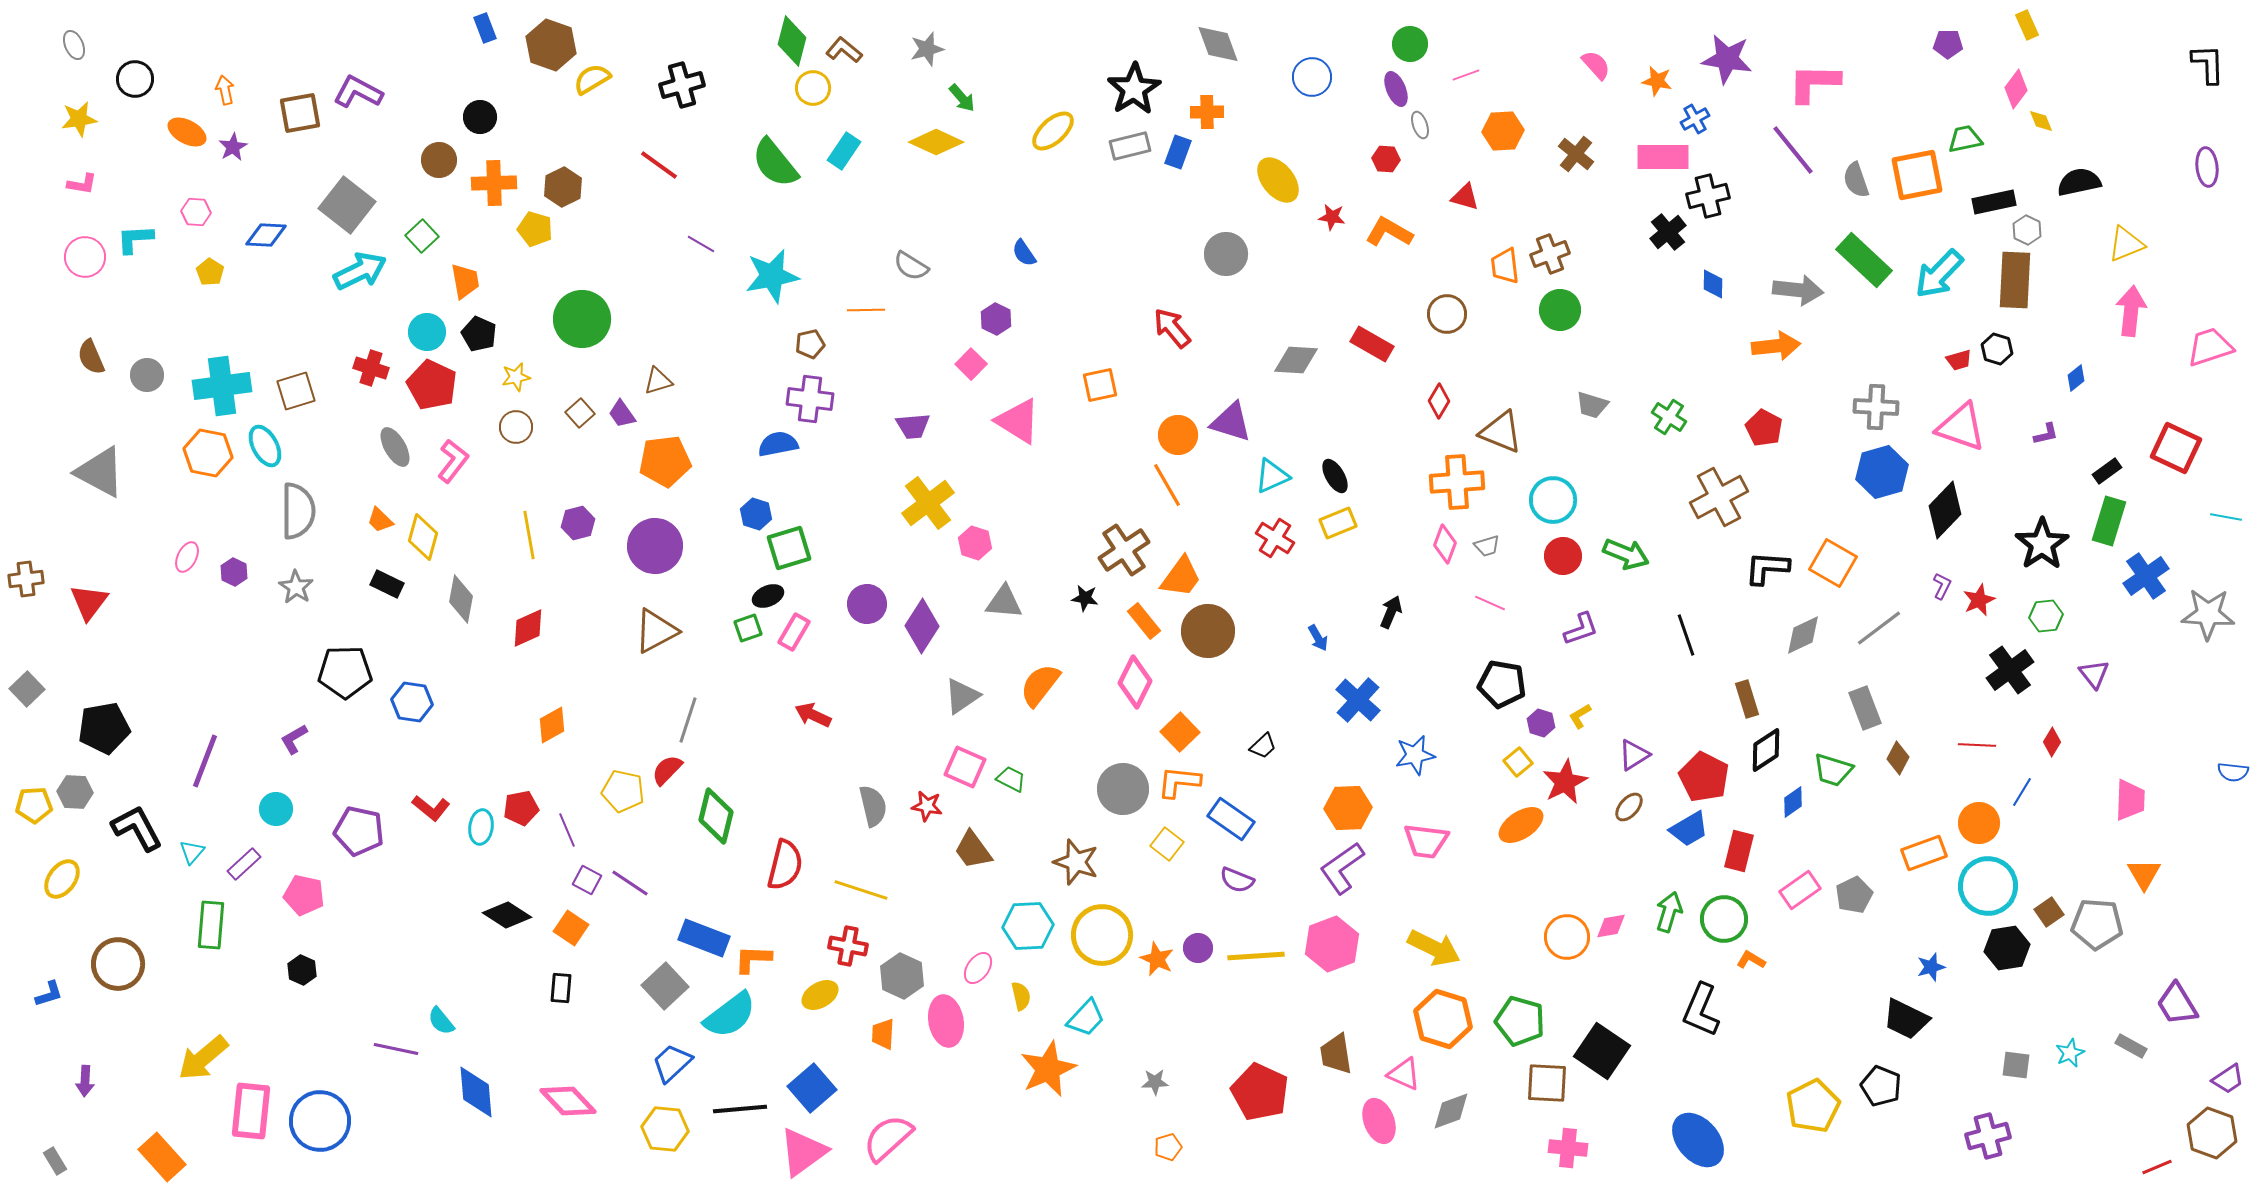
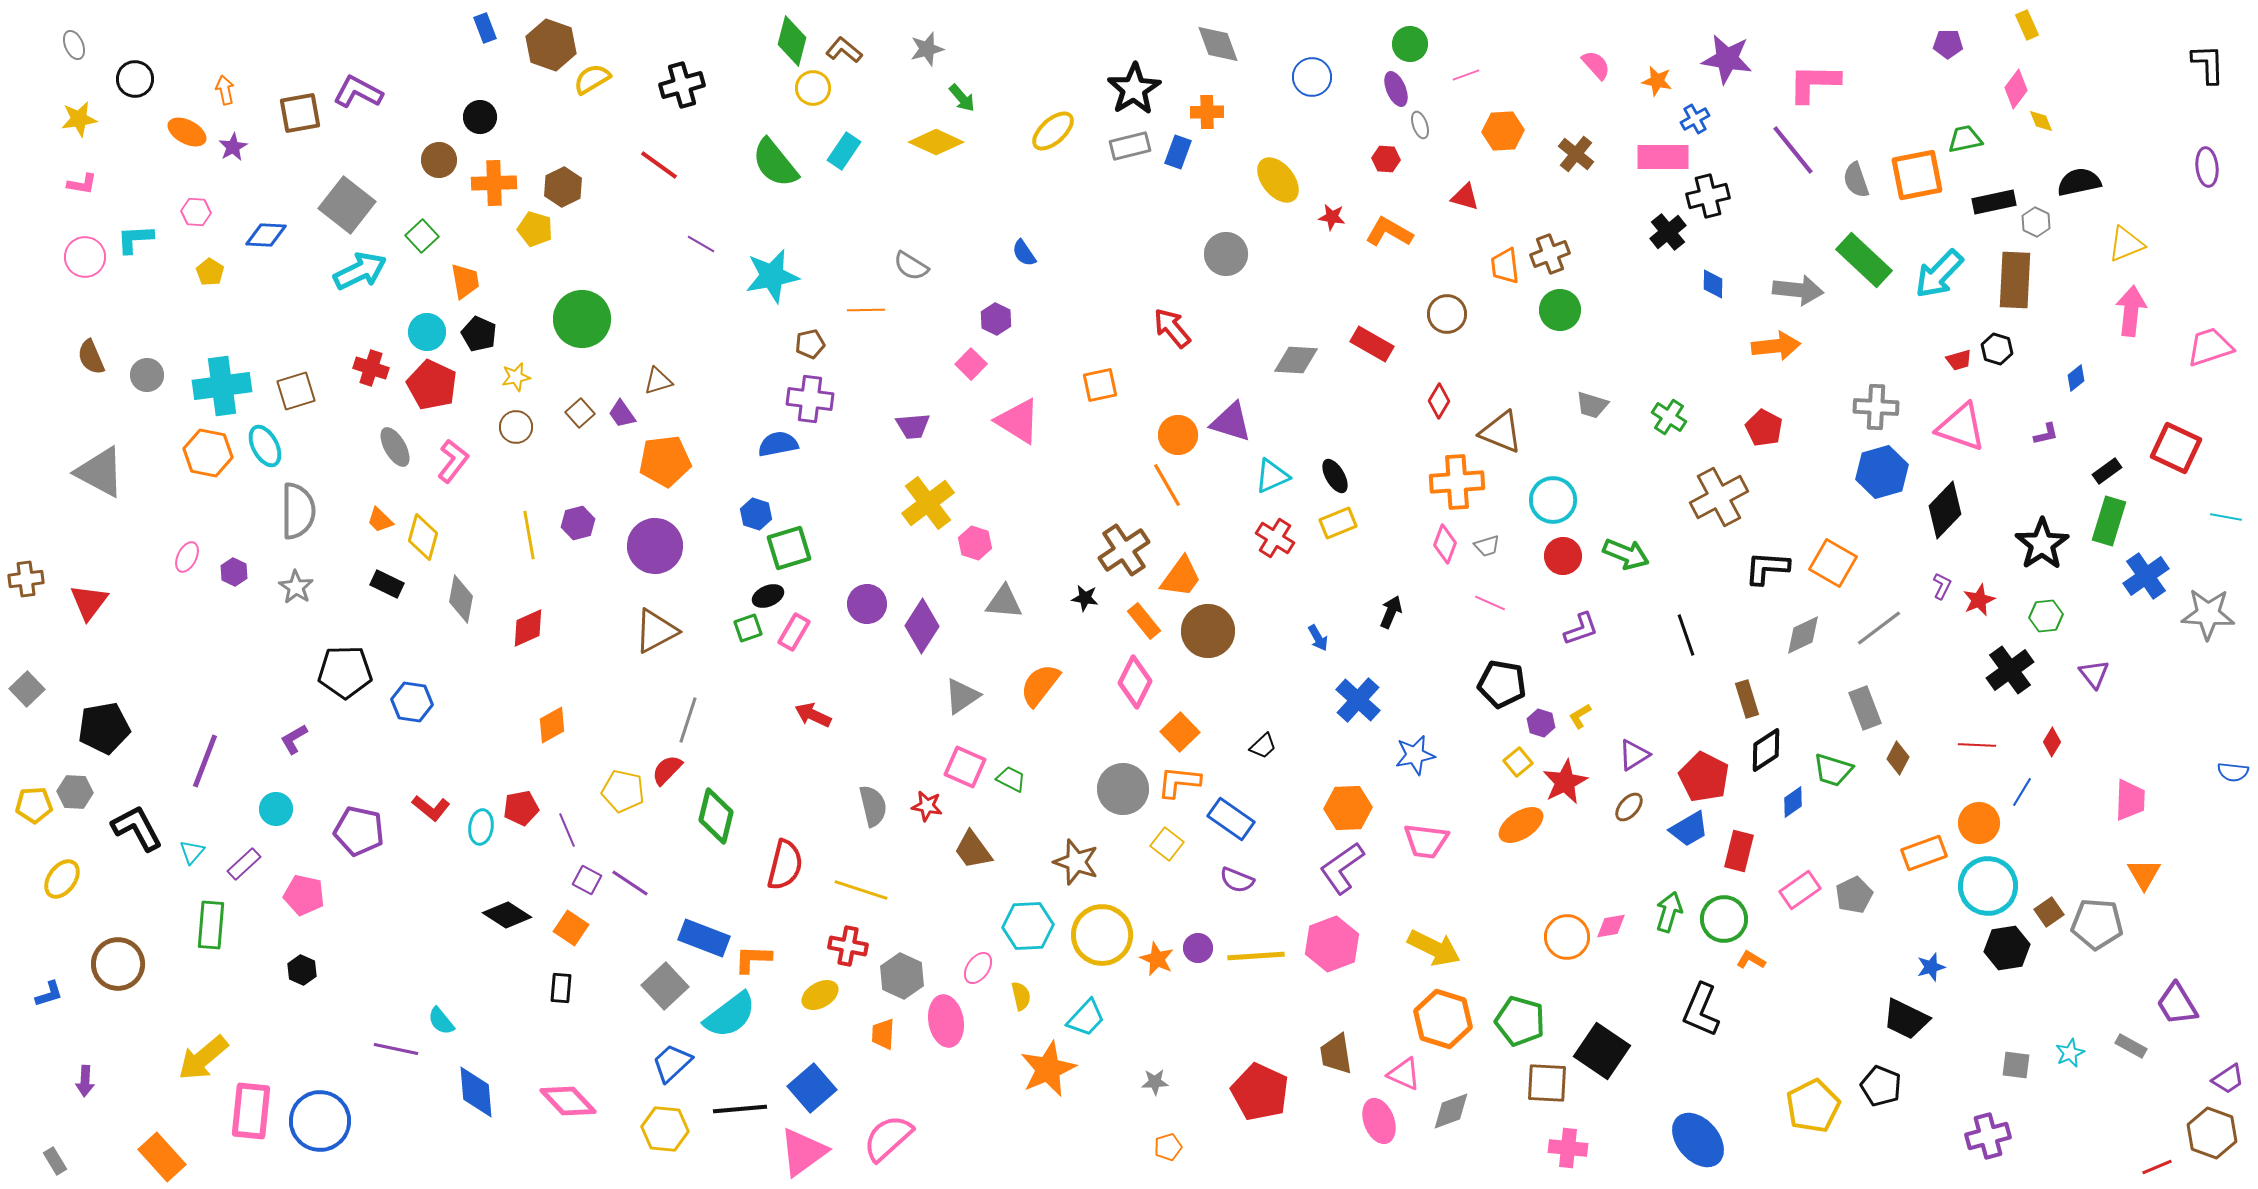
gray hexagon at (2027, 230): moved 9 px right, 8 px up
